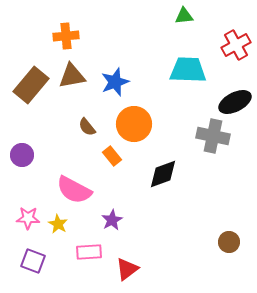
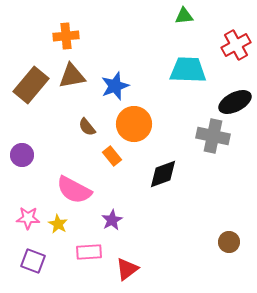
blue star: moved 4 px down
